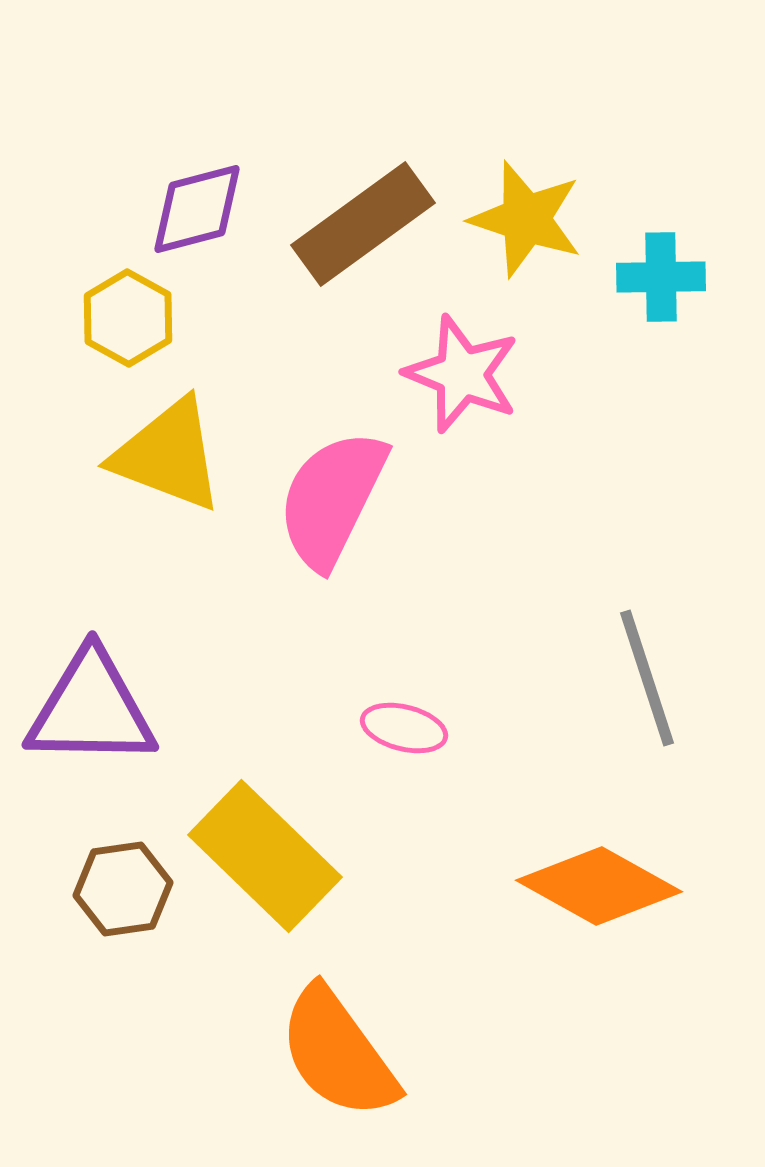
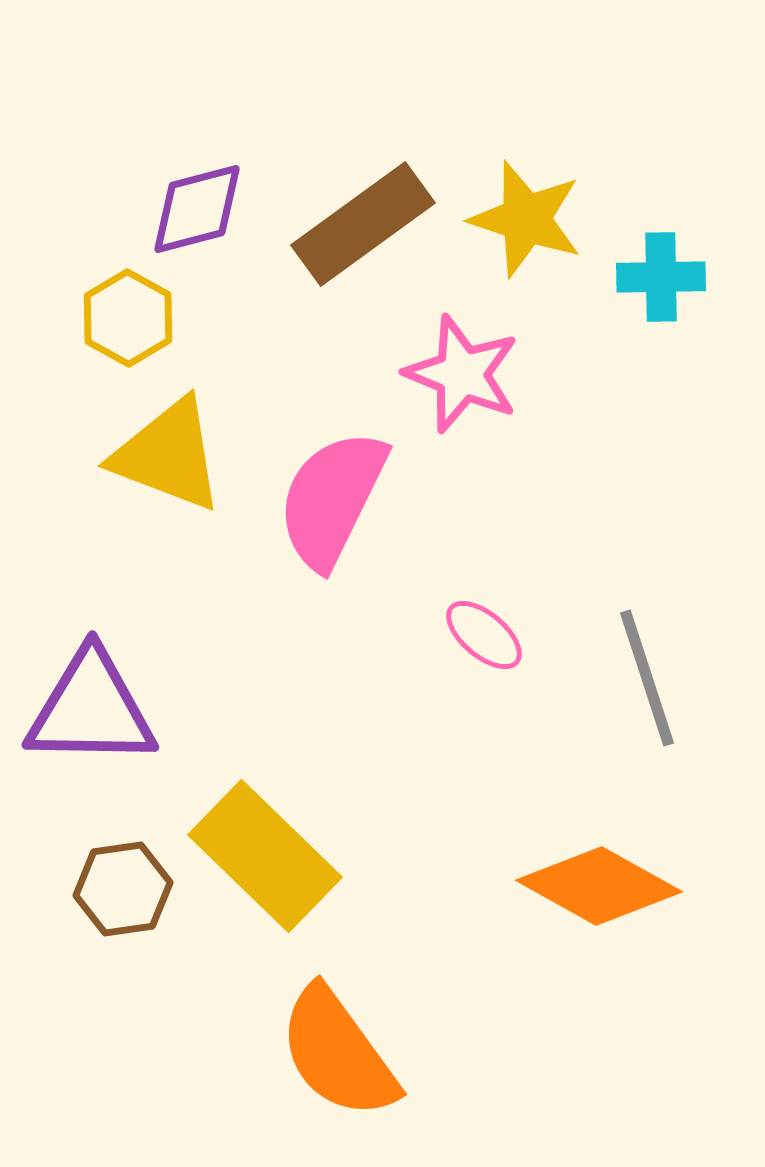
pink ellipse: moved 80 px right, 93 px up; rotated 26 degrees clockwise
